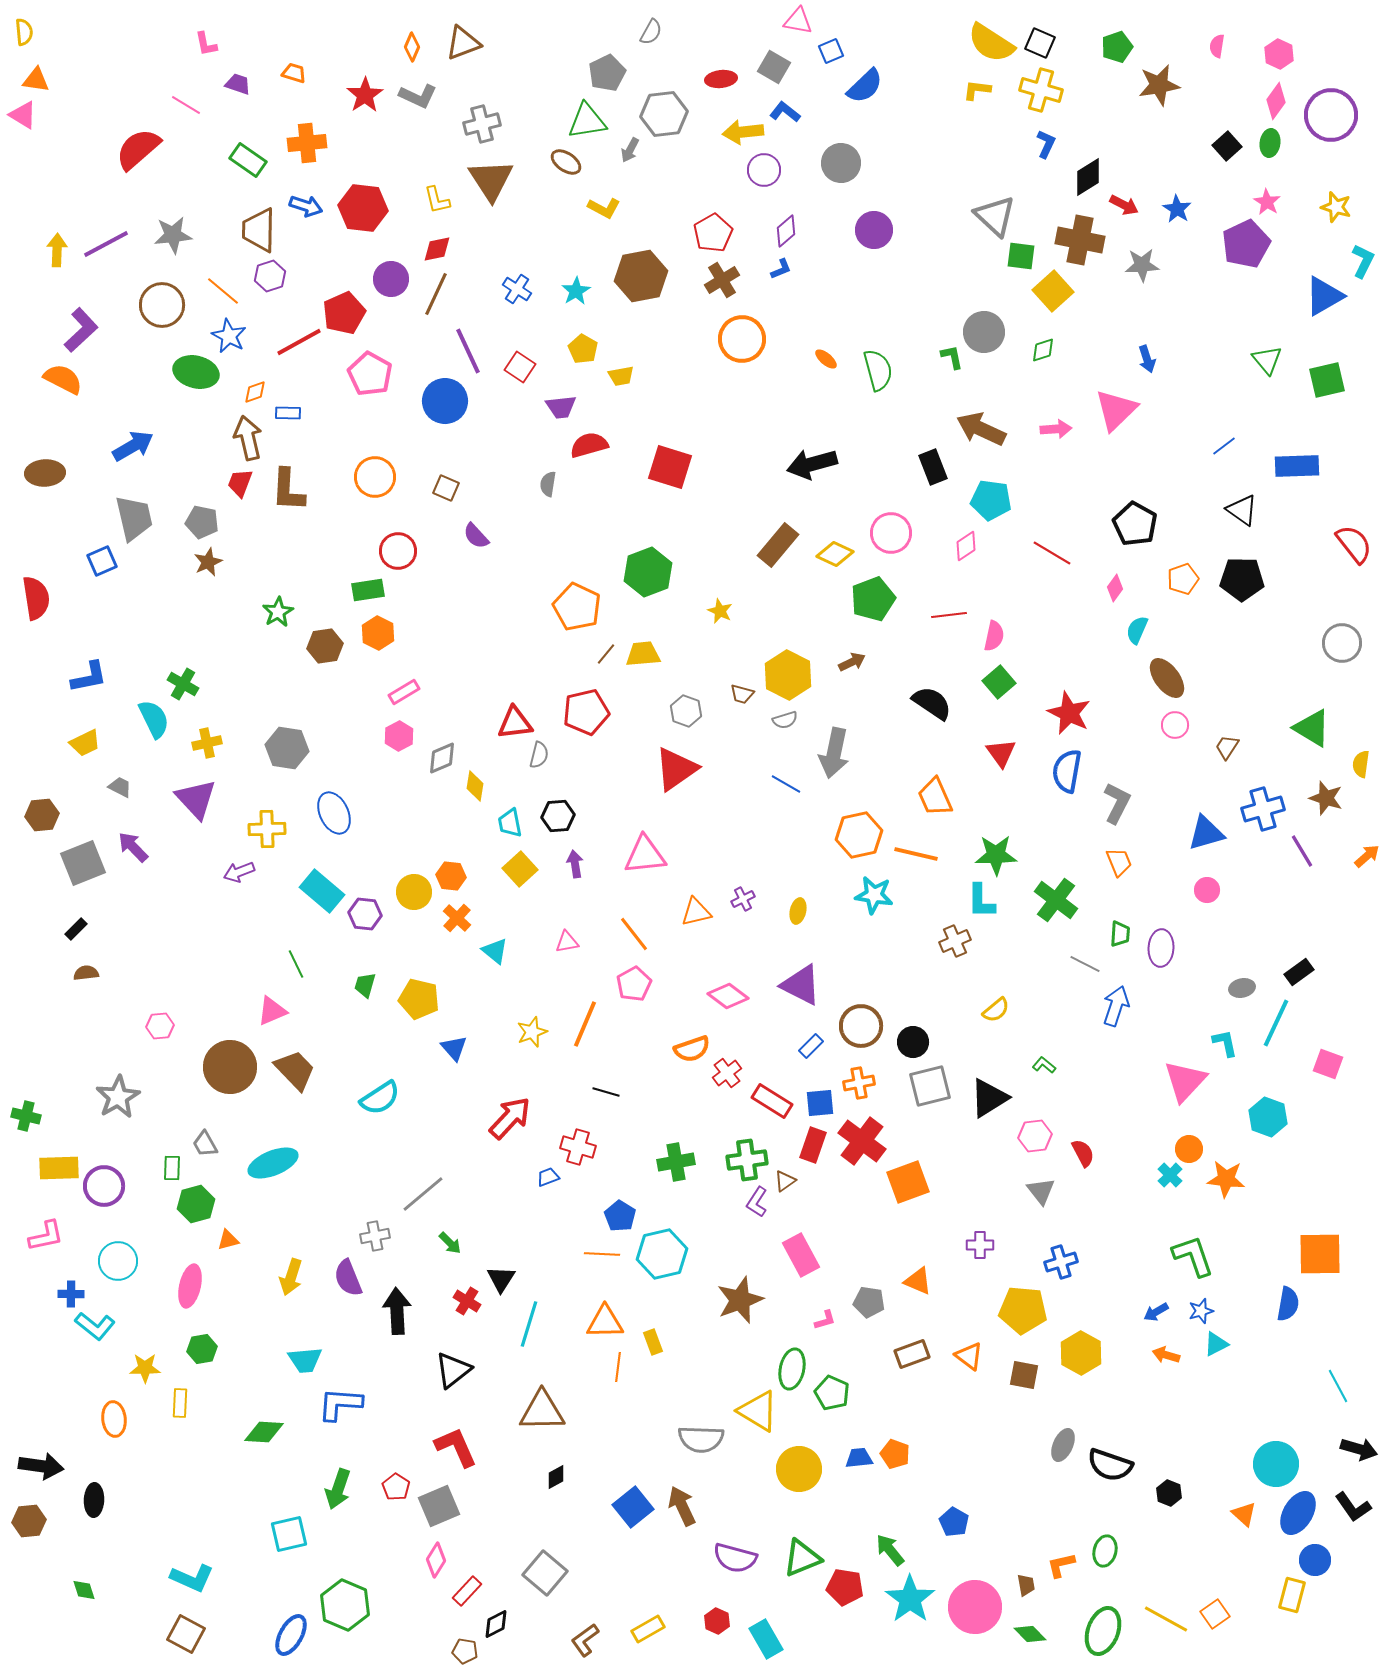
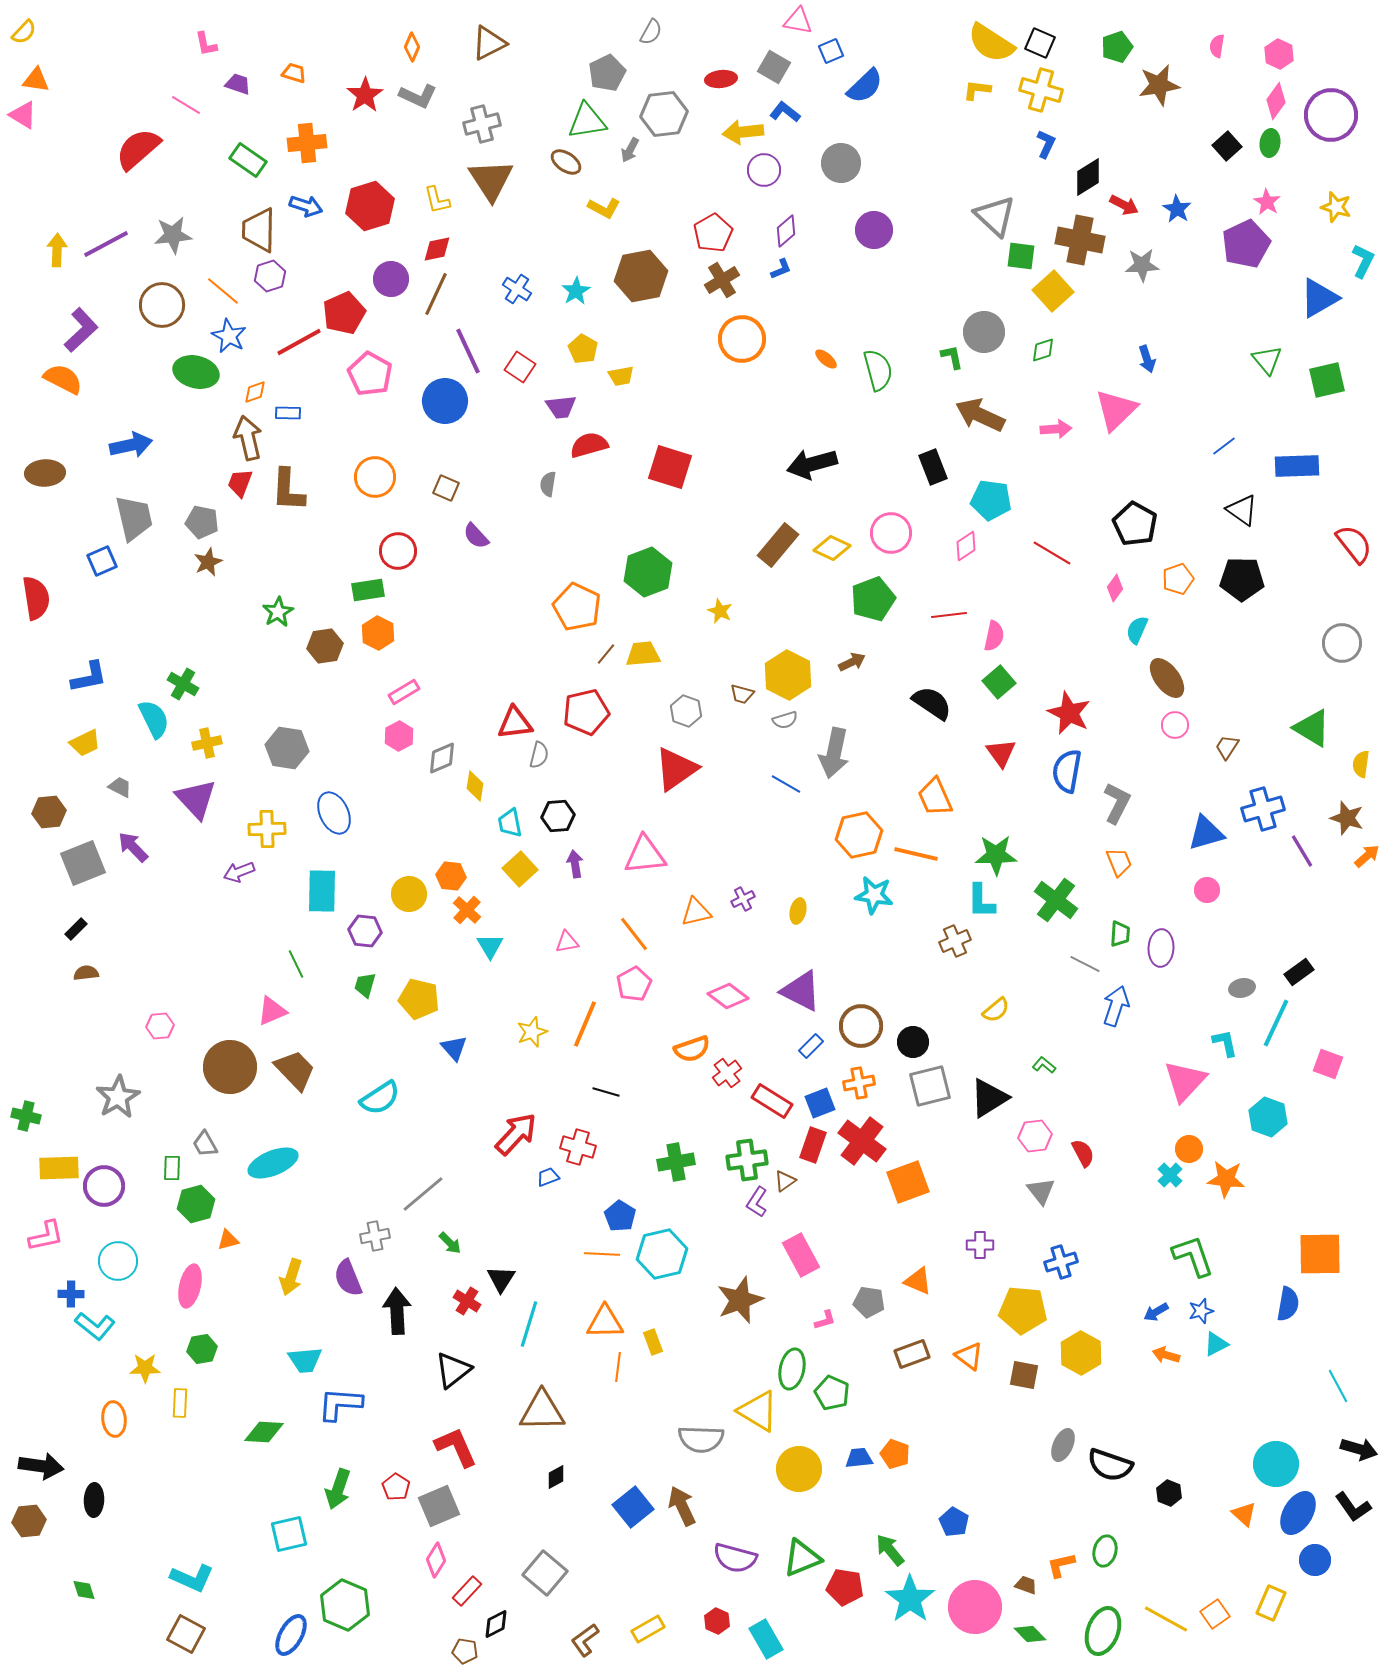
yellow semicircle at (24, 32): rotated 48 degrees clockwise
brown triangle at (463, 43): moved 26 px right; rotated 6 degrees counterclockwise
red hexagon at (363, 208): moved 7 px right, 2 px up; rotated 24 degrees counterclockwise
blue triangle at (1324, 296): moved 5 px left, 2 px down
brown arrow at (981, 429): moved 1 px left, 14 px up
blue arrow at (133, 446): moved 2 px left, 1 px up; rotated 18 degrees clockwise
yellow diamond at (835, 554): moved 3 px left, 6 px up
orange pentagon at (1183, 579): moved 5 px left
brown star at (1326, 798): moved 21 px right, 20 px down
brown hexagon at (42, 815): moved 7 px right, 3 px up
cyan rectangle at (322, 891): rotated 51 degrees clockwise
yellow circle at (414, 892): moved 5 px left, 2 px down
purple hexagon at (365, 914): moved 17 px down
orange cross at (457, 918): moved 10 px right, 8 px up
cyan triangle at (495, 951): moved 5 px left, 5 px up; rotated 20 degrees clockwise
purple triangle at (801, 985): moved 6 px down
blue square at (820, 1103): rotated 16 degrees counterclockwise
red arrow at (510, 1118): moved 6 px right, 16 px down
brown trapezoid at (1026, 1585): rotated 60 degrees counterclockwise
yellow rectangle at (1292, 1595): moved 21 px left, 8 px down; rotated 8 degrees clockwise
